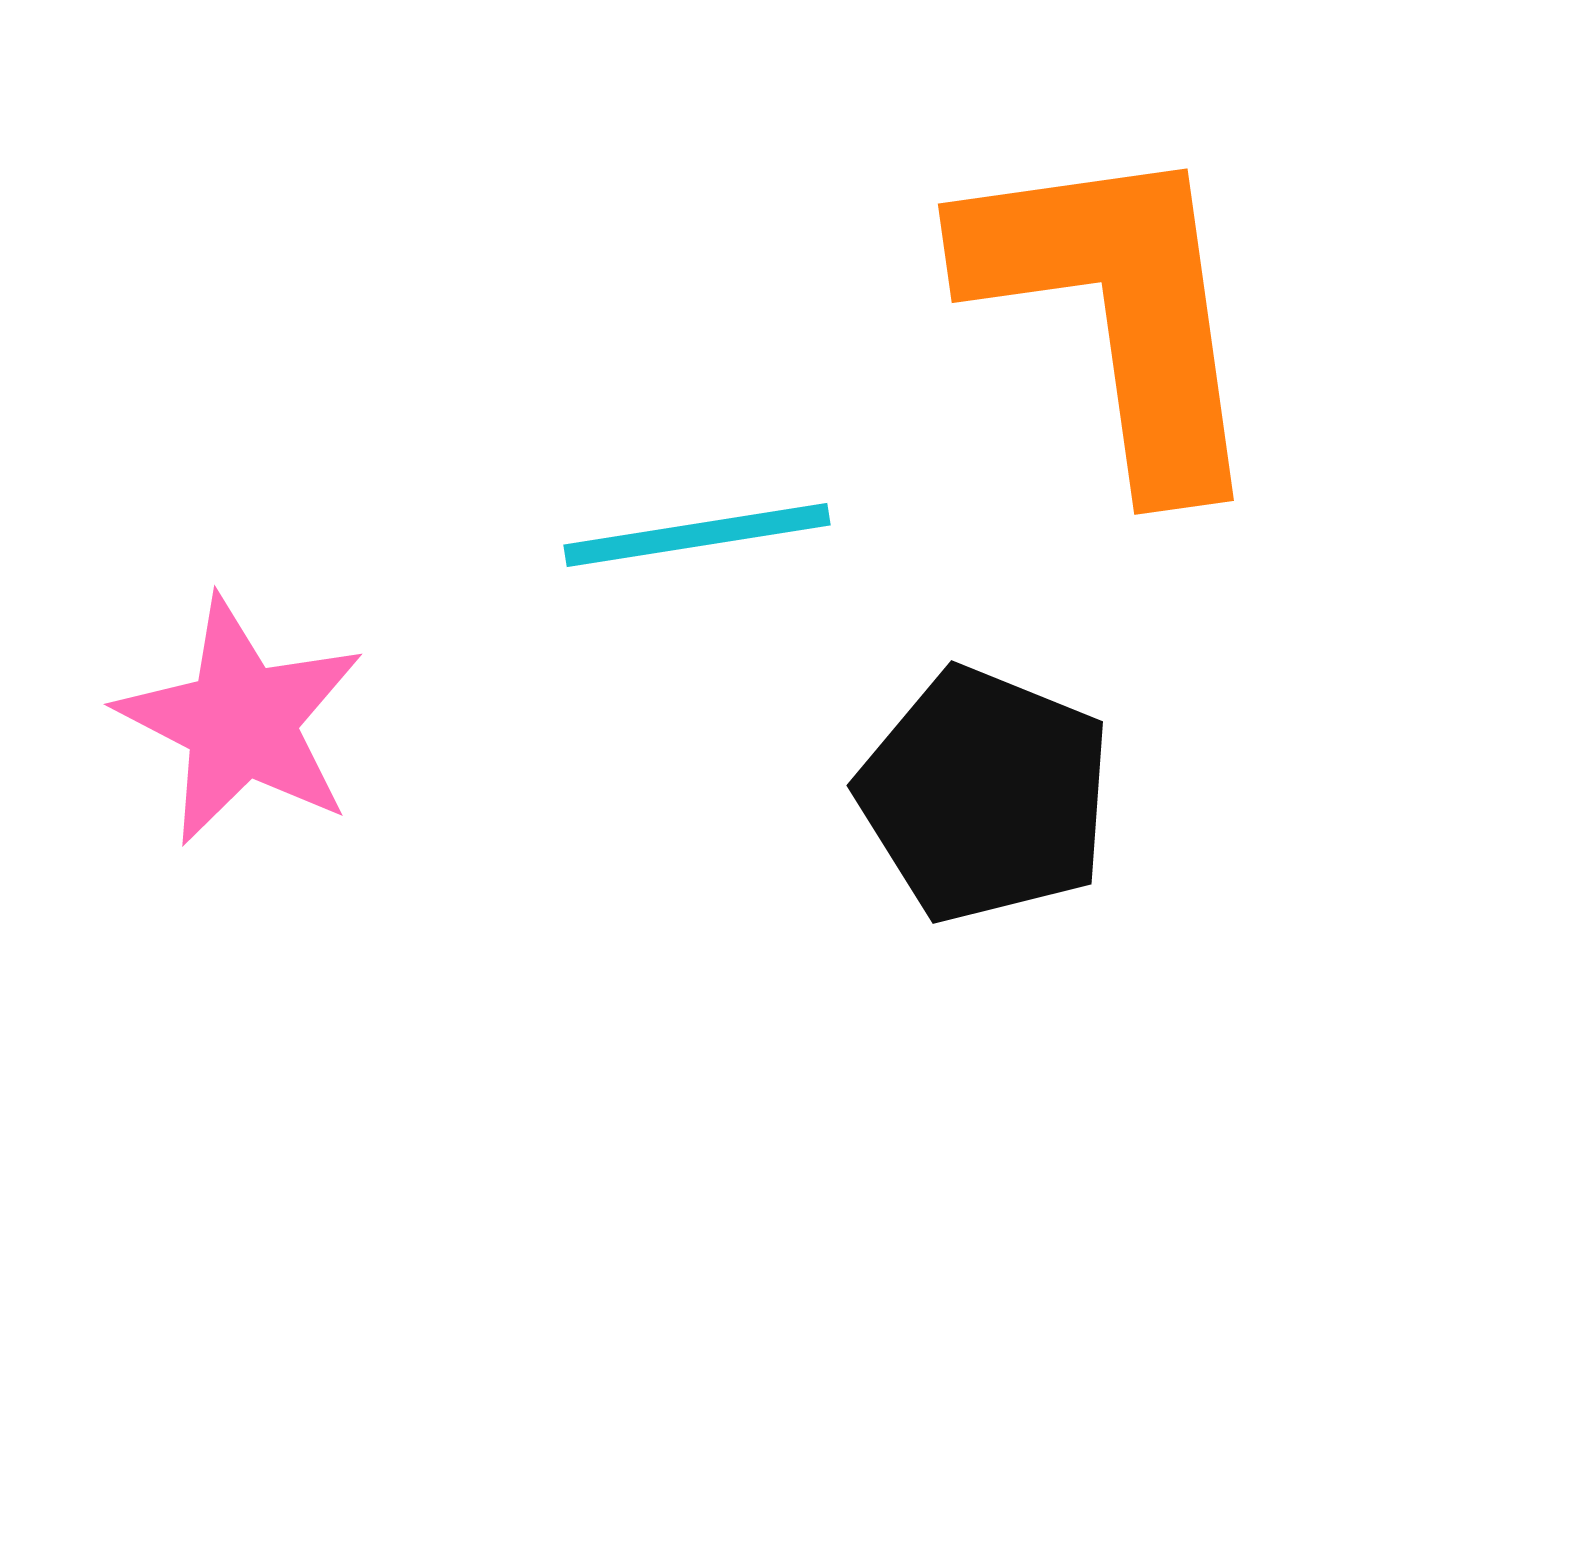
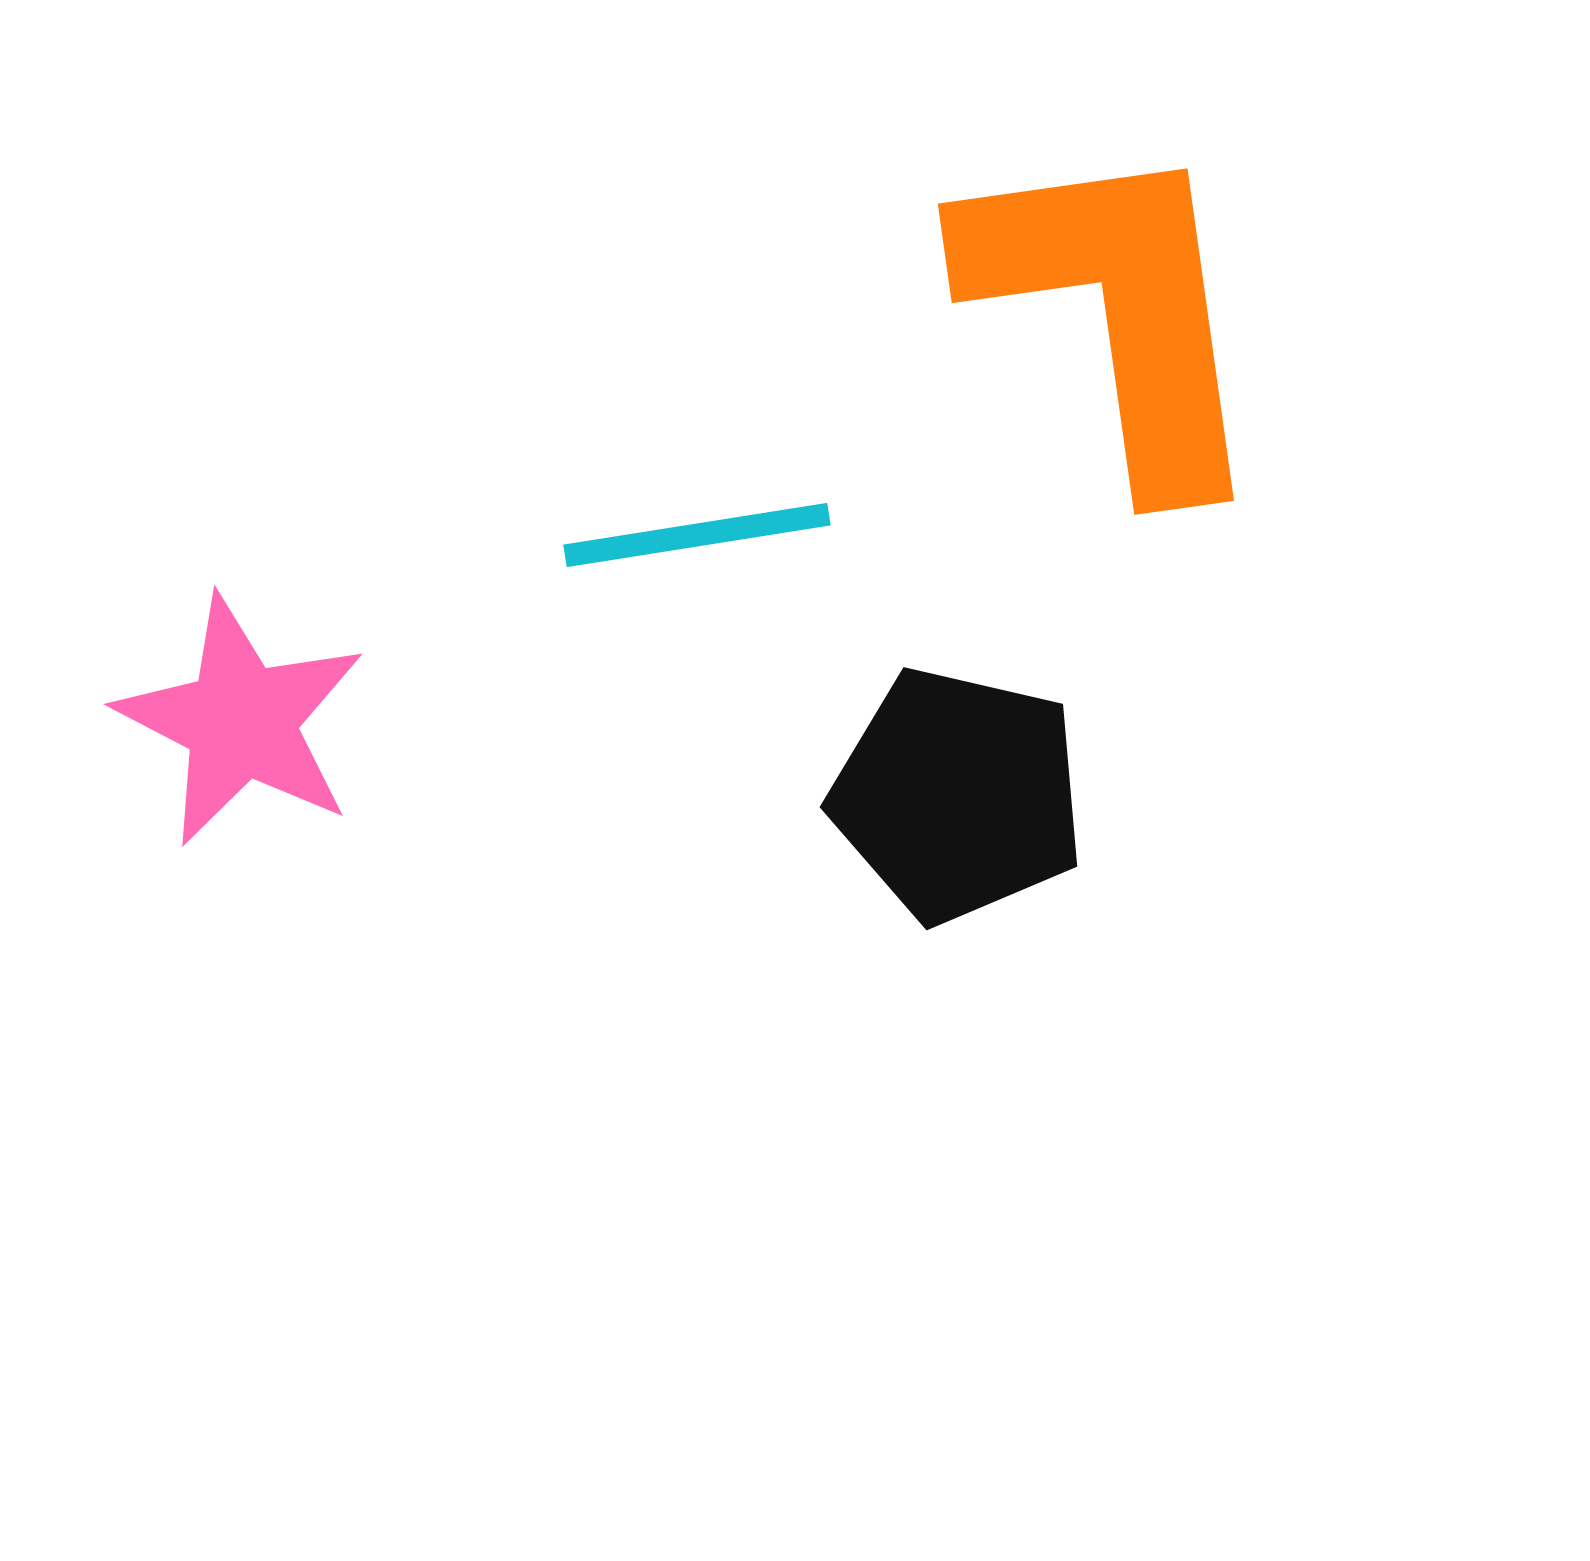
black pentagon: moved 27 px left; rotated 9 degrees counterclockwise
